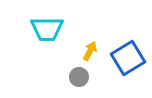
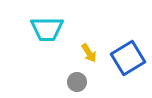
yellow arrow: moved 1 px left, 2 px down; rotated 120 degrees clockwise
gray circle: moved 2 px left, 5 px down
